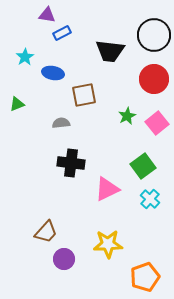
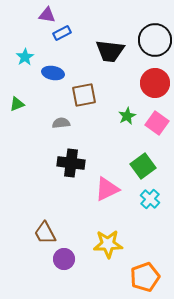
black circle: moved 1 px right, 5 px down
red circle: moved 1 px right, 4 px down
pink square: rotated 15 degrees counterclockwise
brown trapezoid: moved 1 px left, 1 px down; rotated 110 degrees clockwise
